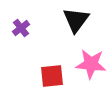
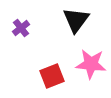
red square: rotated 15 degrees counterclockwise
